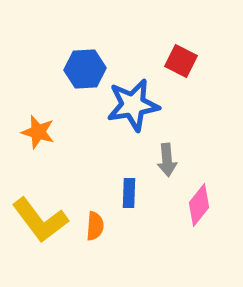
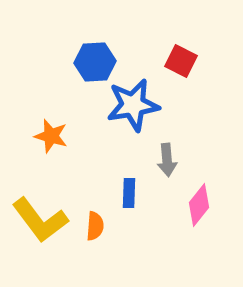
blue hexagon: moved 10 px right, 7 px up
orange star: moved 13 px right, 4 px down
